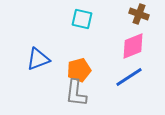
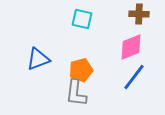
brown cross: rotated 18 degrees counterclockwise
pink diamond: moved 2 px left, 1 px down
orange pentagon: moved 2 px right
blue line: moved 5 px right; rotated 20 degrees counterclockwise
